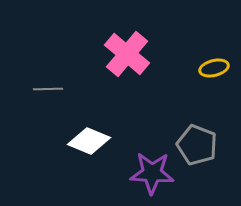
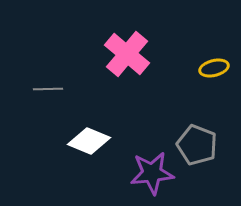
purple star: rotated 9 degrees counterclockwise
